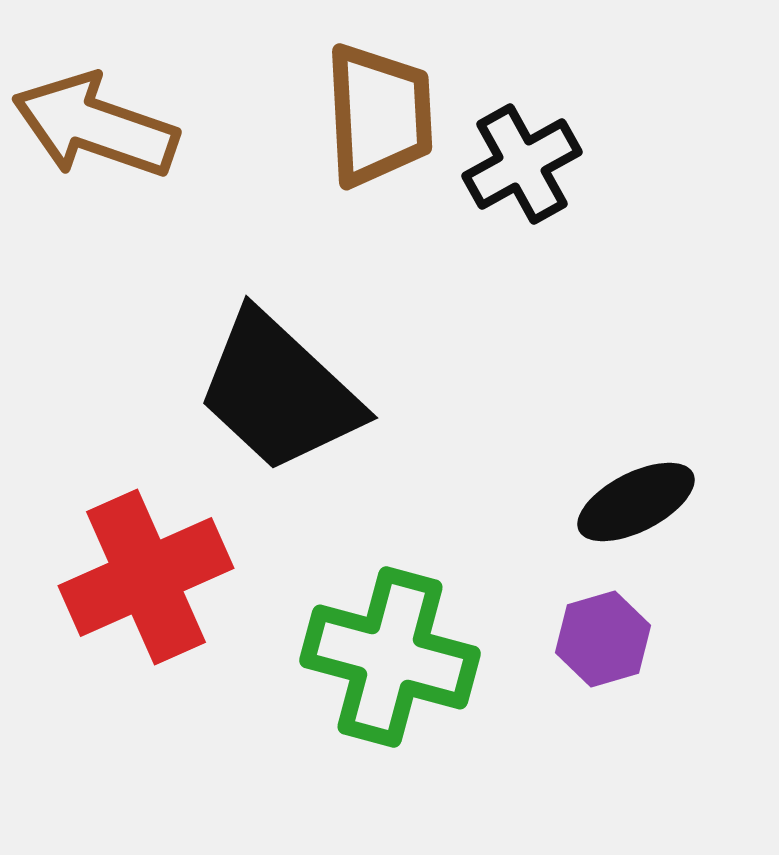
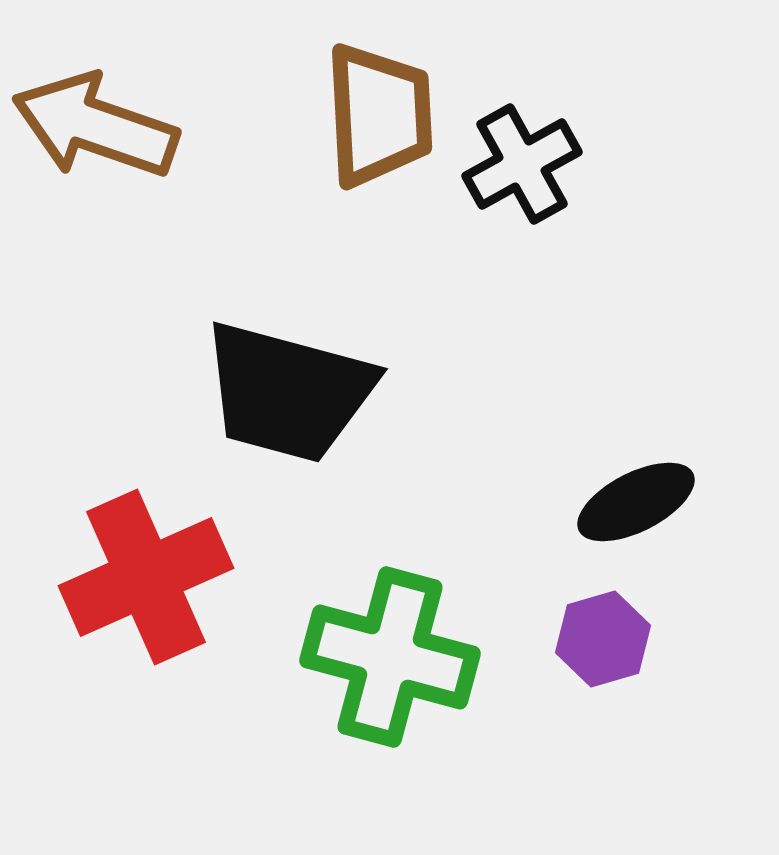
black trapezoid: moved 9 px right; rotated 28 degrees counterclockwise
